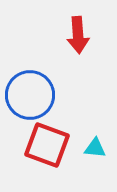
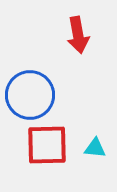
red arrow: rotated 6 degrees counterclockwise
red square: rotated 21 degrees counterclockwise
